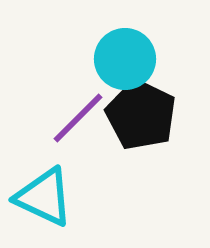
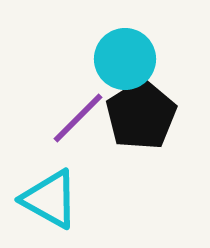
black pentagon: rotated 14 degrees clockwise
cyan triangle: moved 6 px right, 2 px down; rotated 4 degrees clockwise
